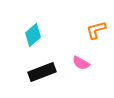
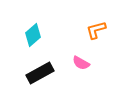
black rectangle: moved 2 px left, 1 px down; rotated 8 degrees counterclockwise
